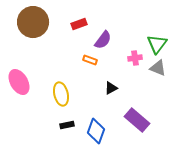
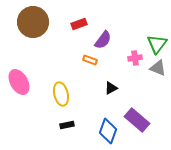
blue diamond: moved 12 px right
